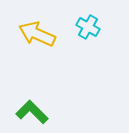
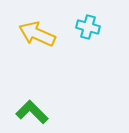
cyan cross: rotated 15 degrees counterclockwise
